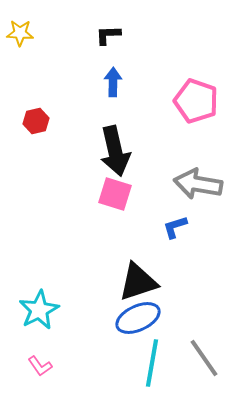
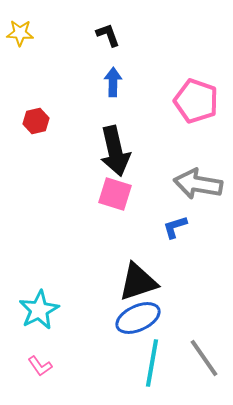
black L-shape: rotated 72 degrees clockwise
